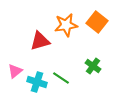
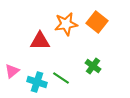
orange star: moved 1 px up
red triangle: rotated 15 degrees clockwise
pink triangle: moved 3 px left
